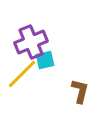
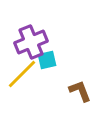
cyan square: moved 2 px right
brown L-shape: rotated 35 degrees counterclockwise
